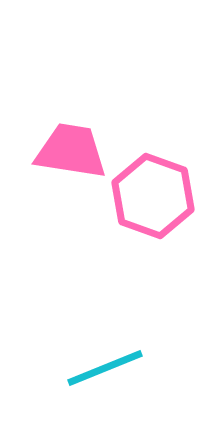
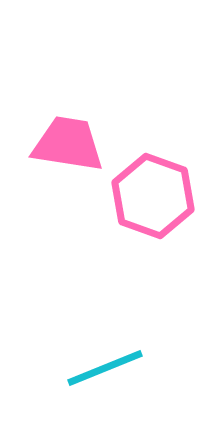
pink trapezoid: moved 3 px left, 7 px up
